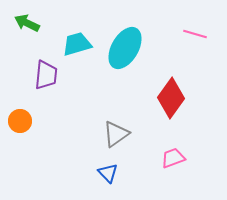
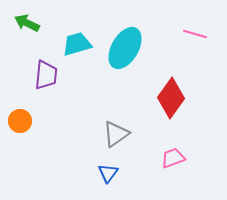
blue triangle: rotated 20 degrees clockwise
